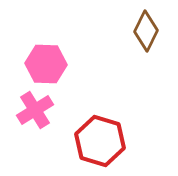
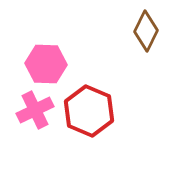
pink cross: rotated 6 degrees clockwise
red hexagon: moved 11 px left, 30 px up; rotated 6 degrees clockwise
